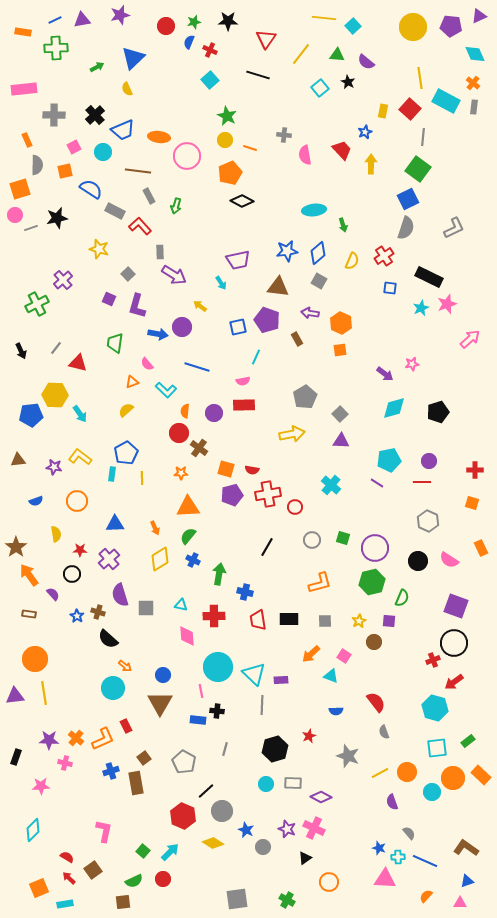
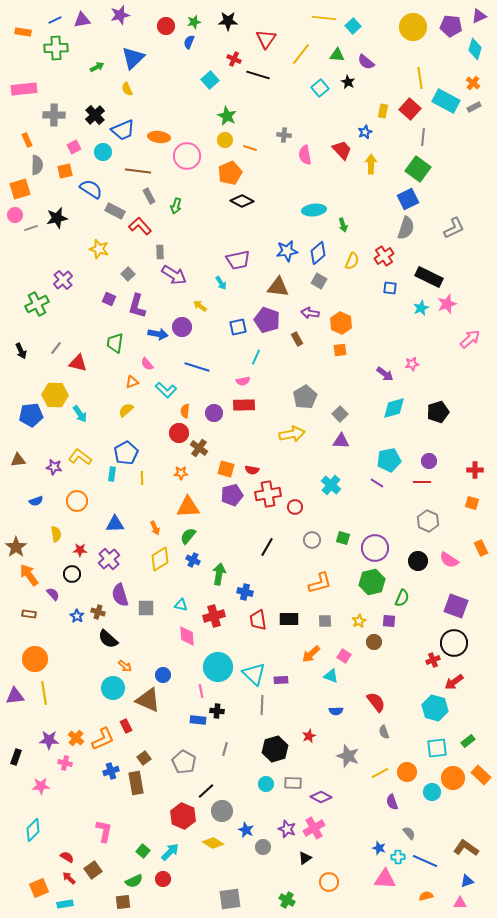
red cross at (210, 50): moved 24 px right, 9 px down
cyan diamond at (475, 54): moved 5 px up; rotated 40 degrees clockwise
gray rectangle at (474, 107): rotated 56 degrees clockwise
red cross at (214, 616): rotated 15 degrees counterclockwise
brown triangle at (160, 703): moved 12 px left, 3 px up; rotated 36 degrees counterclockwise
pink cross at (314, 828): rotated 35 degrees clockwise
orange semicircle at (426, 896): rotated 32 degrees clockwise
gray square at (237, 899): moved 7 px left
